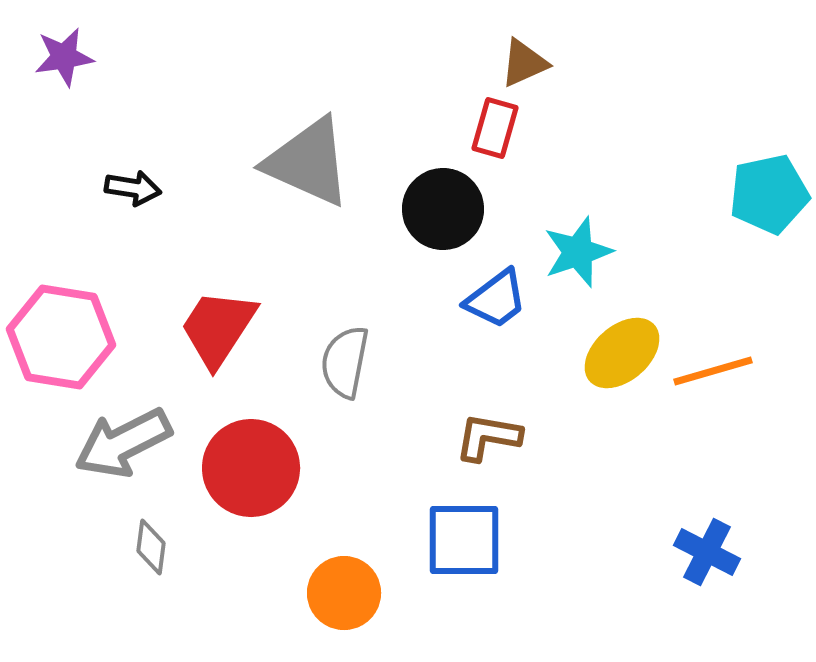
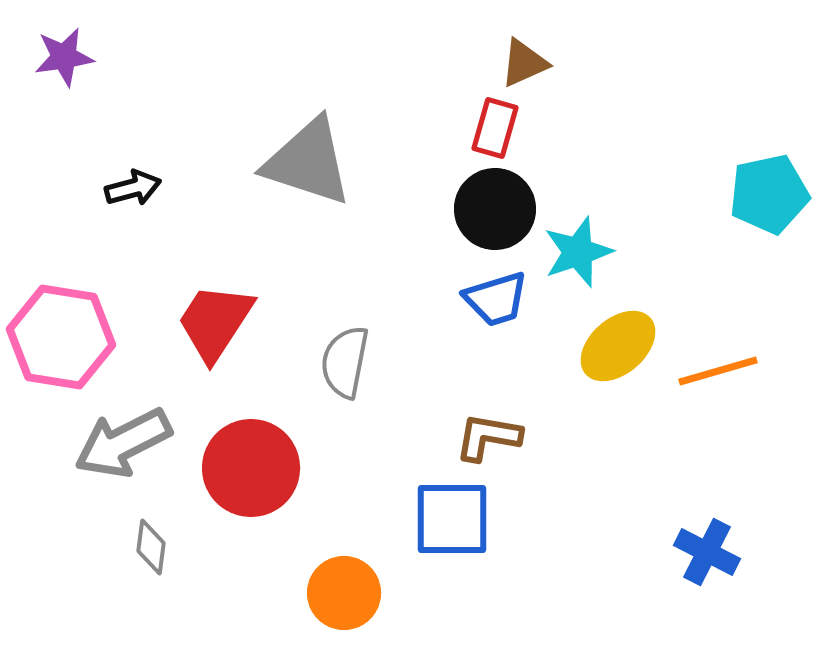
gray triangle: rotated 6 degrees counterclockwise
black arrow: rotated 24 degrees counterclockwise
black circle: moved 52 px right
blue trapezoid: rotated 20 degrees clockwise
red trapezoid: moved 3 px left, 6 px up
yellow ellipse: moved 4 px left, 7 px up
orange line: moved 5 px right
blue square: moved 12 px left, 21 px up
